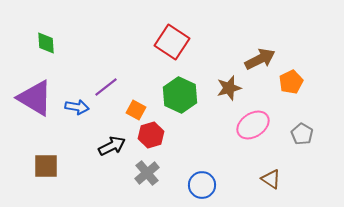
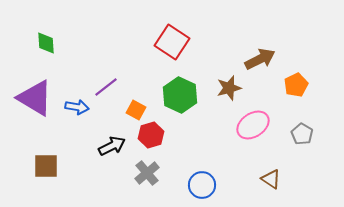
orange pentagon: moved 5 px right, 3 px down
